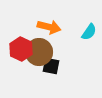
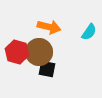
red hexagon: moved 4 px left, 3 px down; rotated 10 degrees counterclockwise
black square: moved 4 px left, 3 px down
